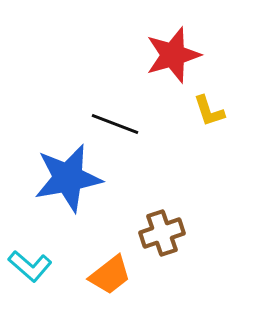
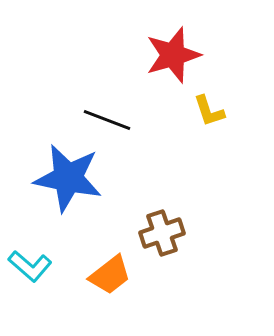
black line: moved 8 px left, 4 px up
blue star: rotated 22 degrees clockwise
